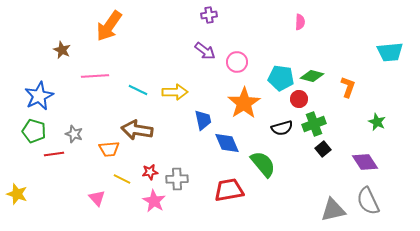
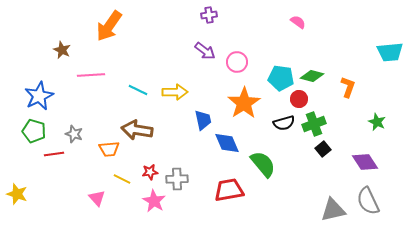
pink semicircle: moved 2 px left; rotated 56 degrees counterclockwise
pink line: moved 4 px left, 1 px up
black semicircle: moved 2 px right, 5 px up
